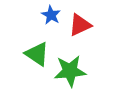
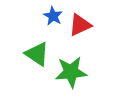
blue star: moved 2 px right, 1 px down
green star: moved 1 px right, 1 px down
